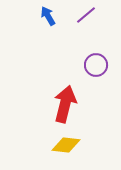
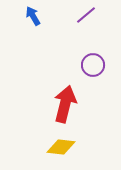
blue arrow: moved 15 px left
purple circle: moved 3 px left
yellow diamond: moved 5 px left, 2 px down
